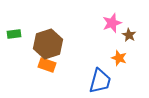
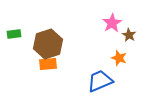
pink star: rotated 12 degrees counterclockwise
orange rectangle: moved 1 px right, 1 px up; rotated 24 degrees counterclockwise
blue trapezoid: rotated 128 degrees counterclockwise
